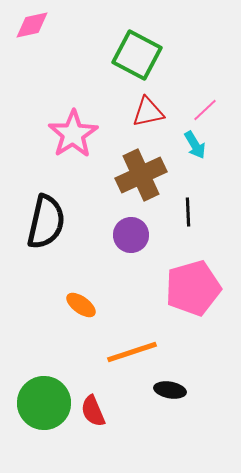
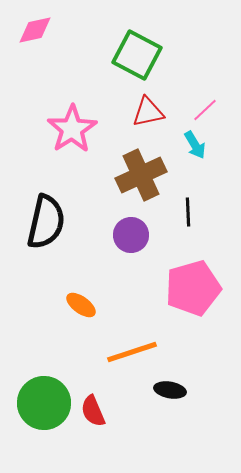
pink diamond: moved 3 px right, 5 px down
pink star: moved 1 px left, 5 px up
